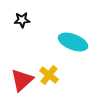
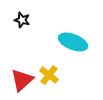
black star: rotated 21 degrees clockwise
